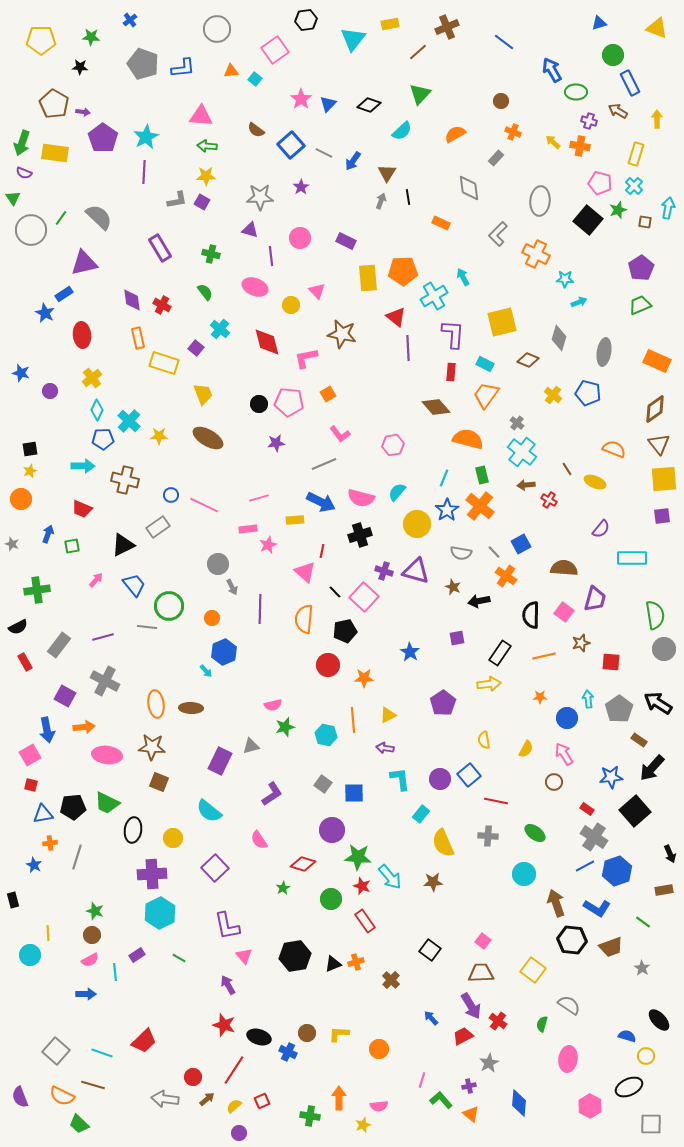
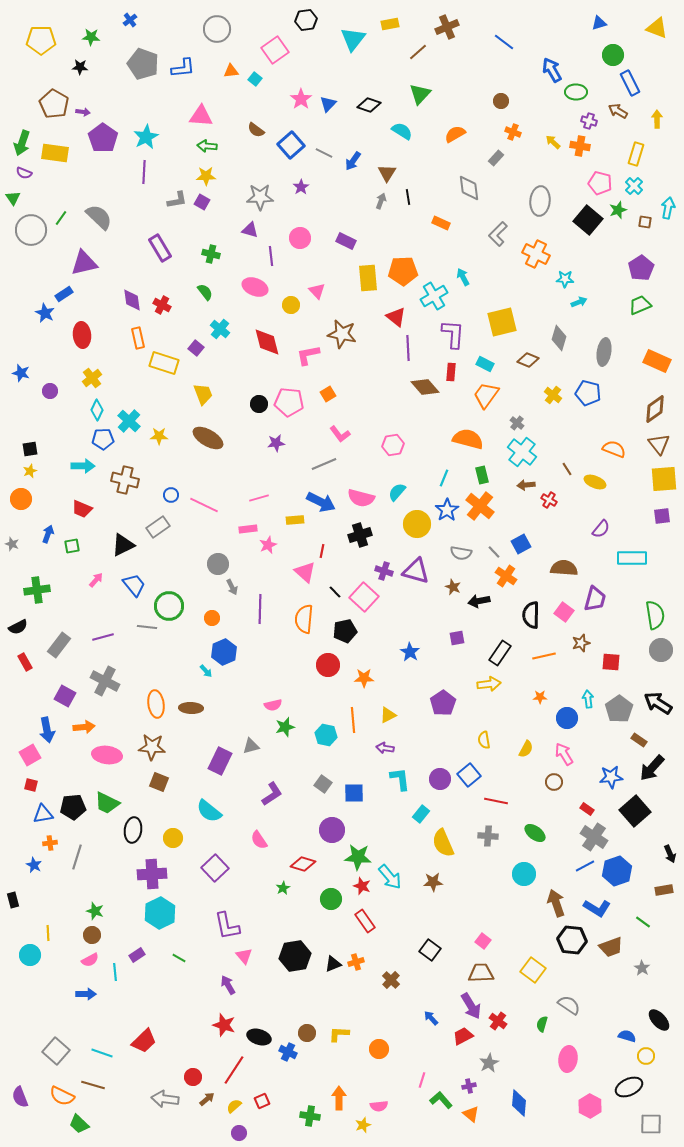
cyan semicircle at (402, 131): rotated 105 degrees counterclockwise
pink L-shape at (306, 358): moved 2 px right, 3 px up
brown diamond at (436, 407): moved 11 px left, 20 px up
gray circle at (664, 649): moved 3 px left, 1 px down
